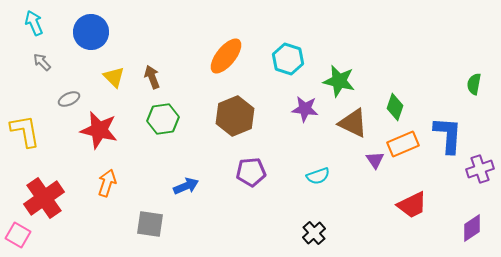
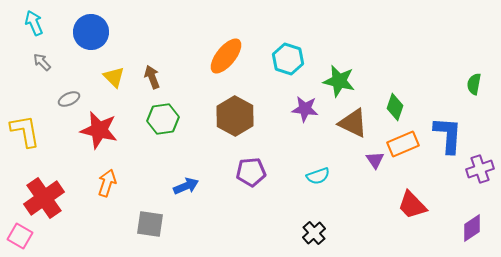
brown hexagon: rotated 9 degrees counterclockwise
red trapezoid: rotated 72 degrees clockwise
pink square: moved 2 px right, 1 px down
